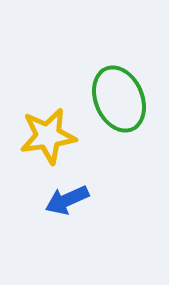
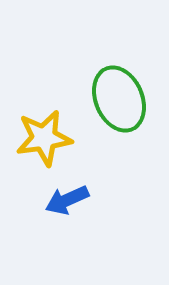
yellow star: moved 4 px left, 2 px down
